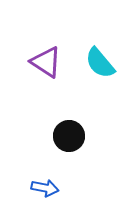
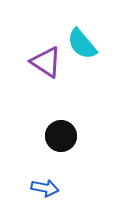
cyan semicircle: moved 18 px left, 19 px up
black circle: moved 8 px left
